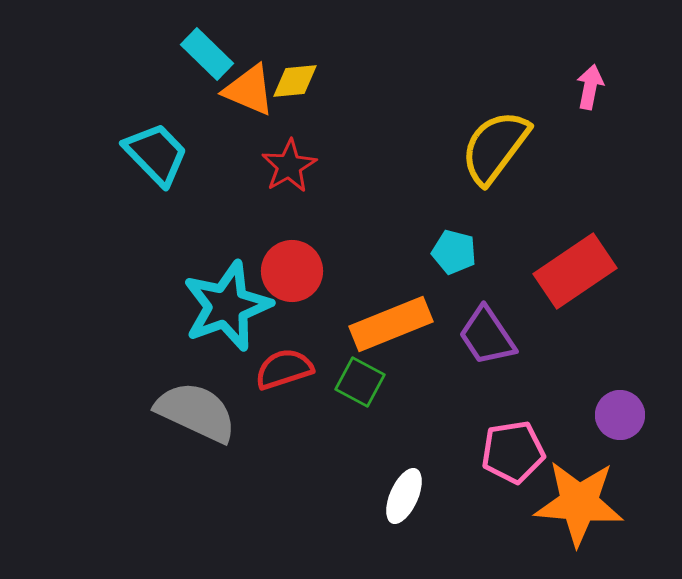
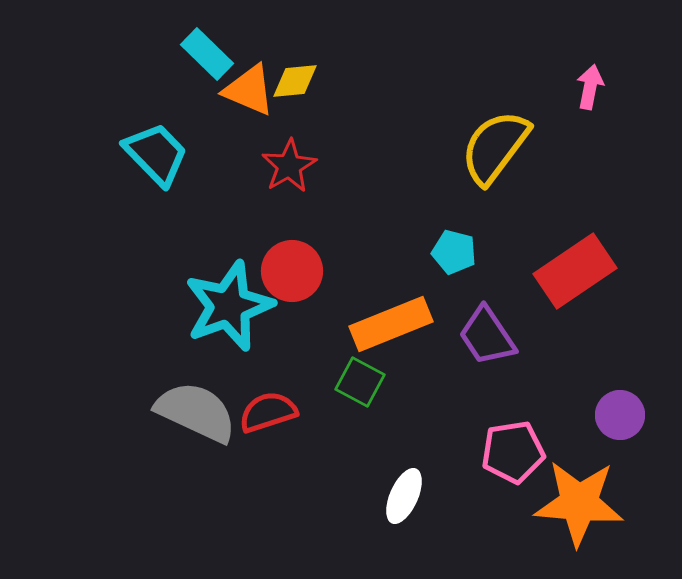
cyan star: moved 2 px right
red semicircle: moved 16 px left, 43 px down
